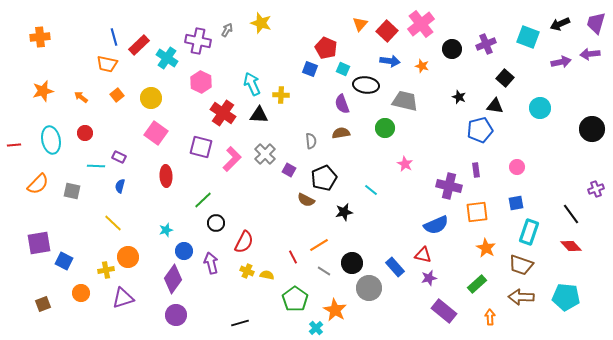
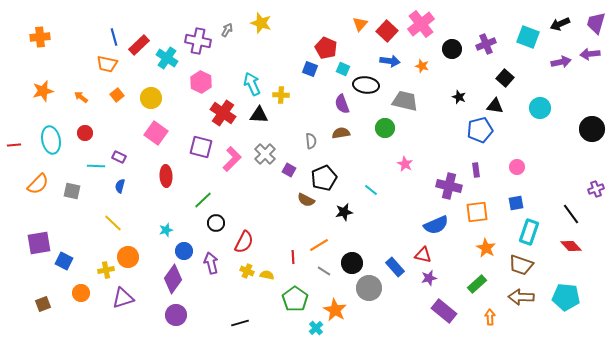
red line at (293, 257): rotated 24 degrees clockwise
